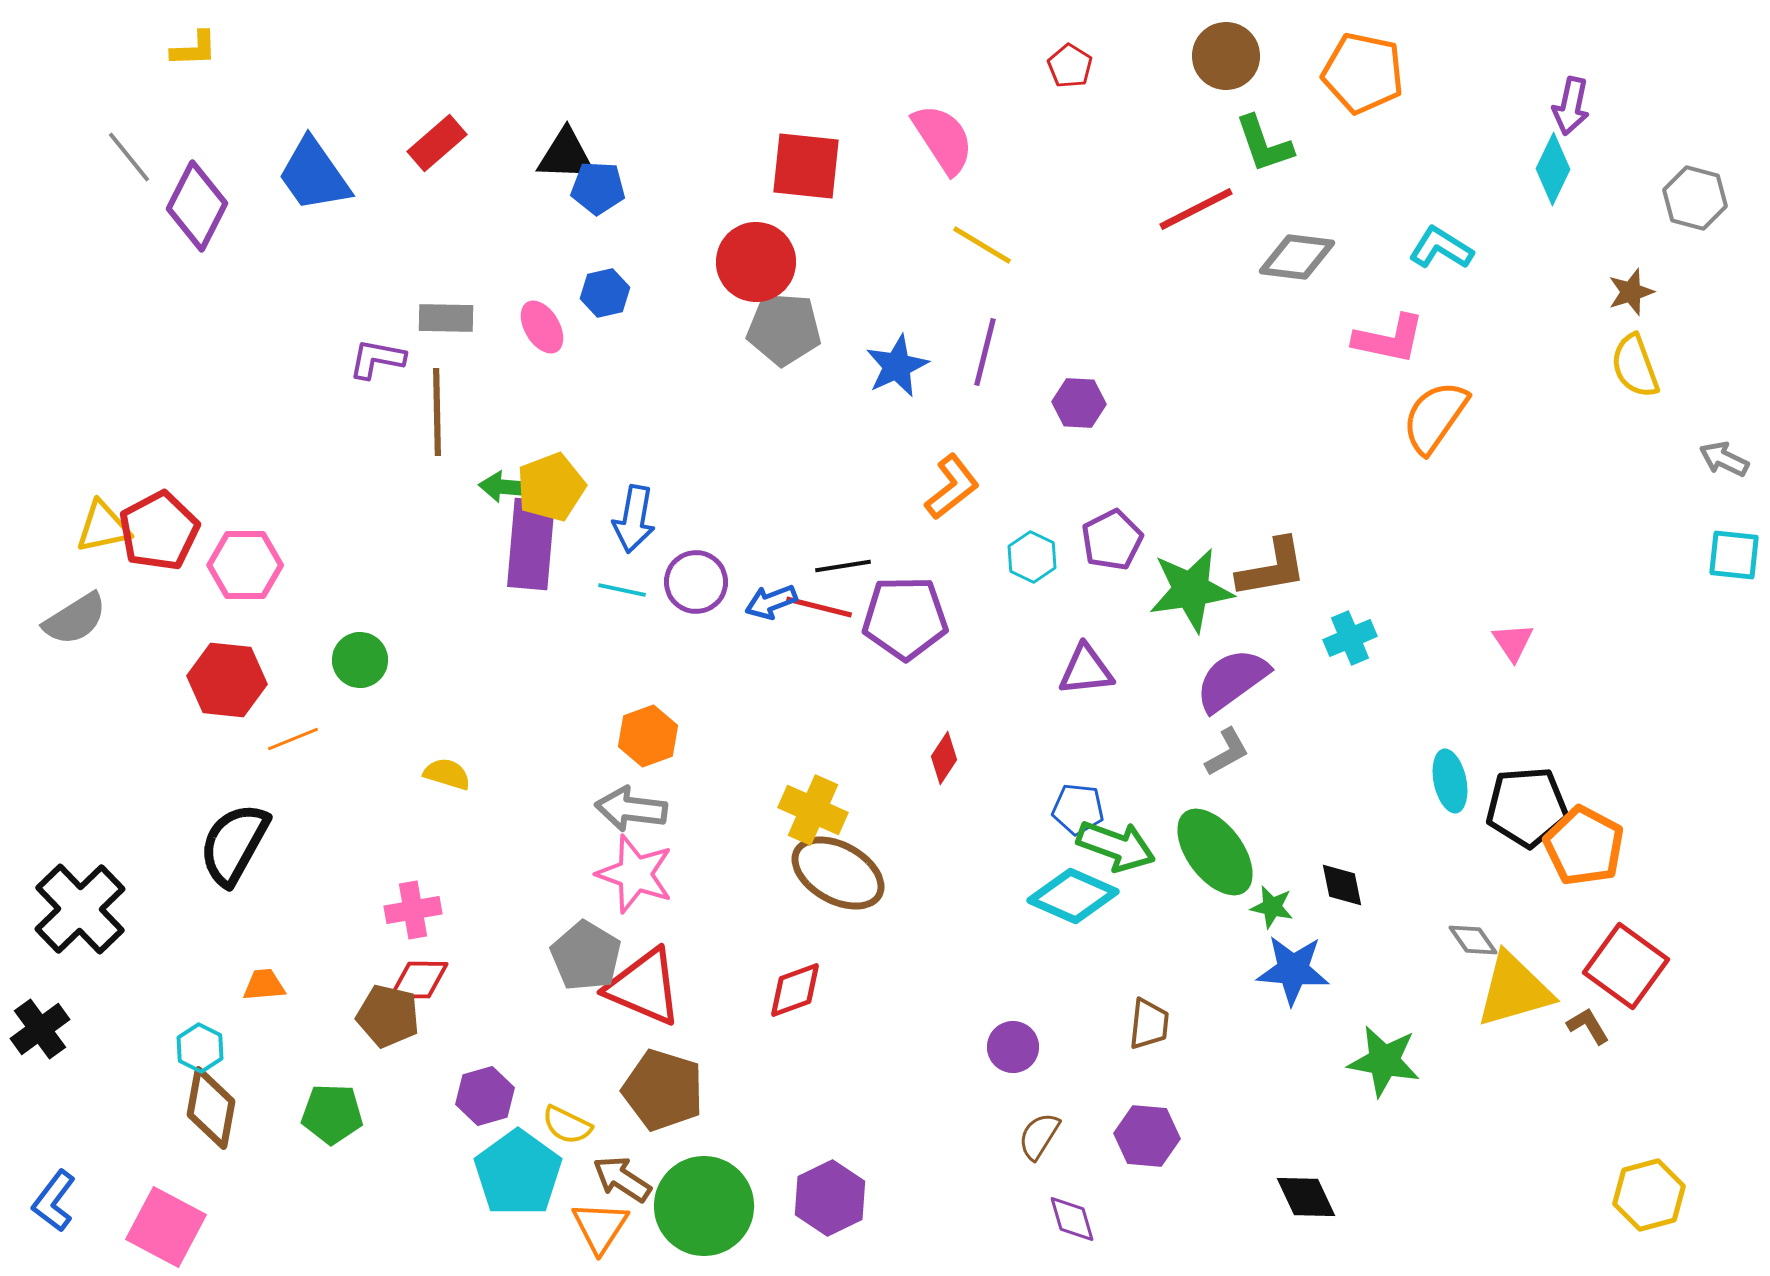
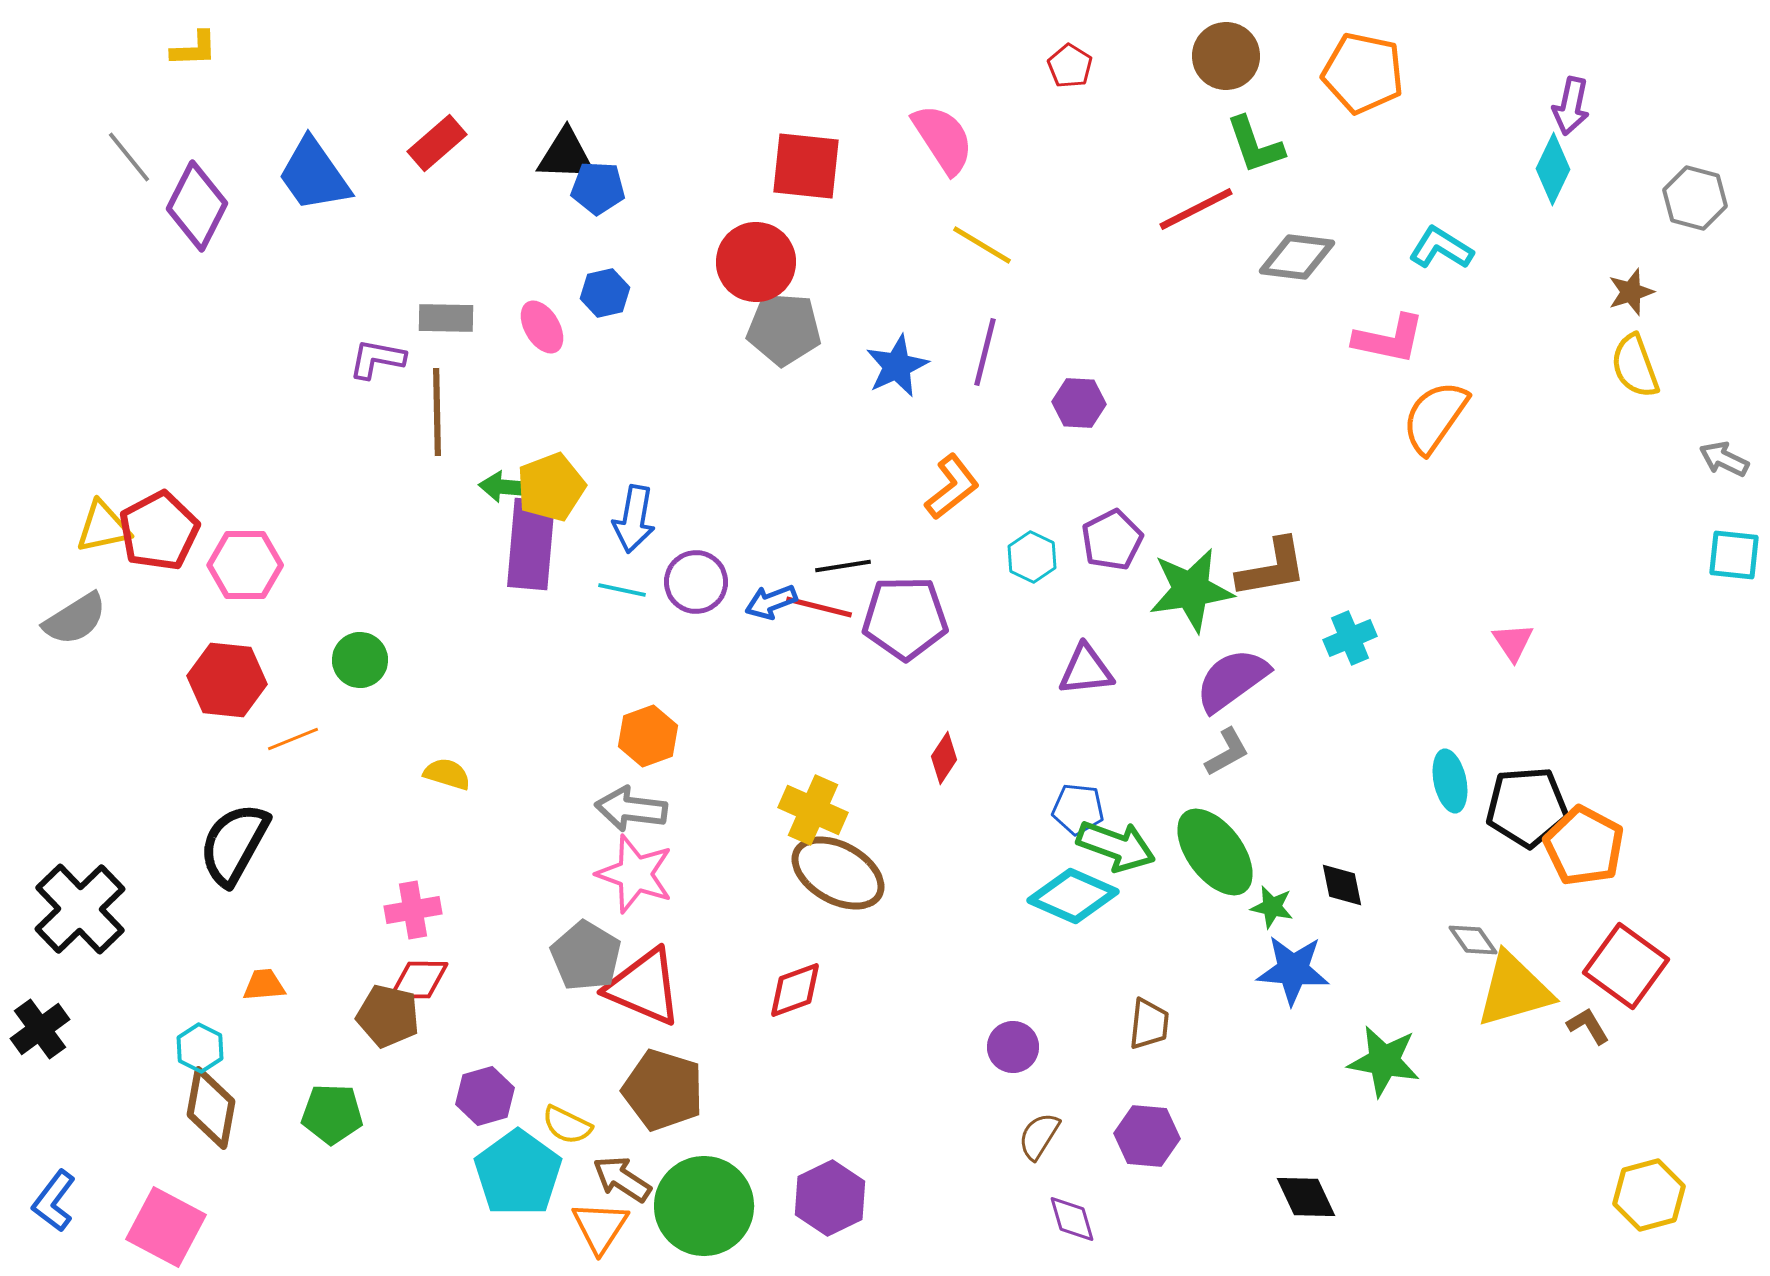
green L-shape at (1264, 144): moved 9 px left, 1 px down
